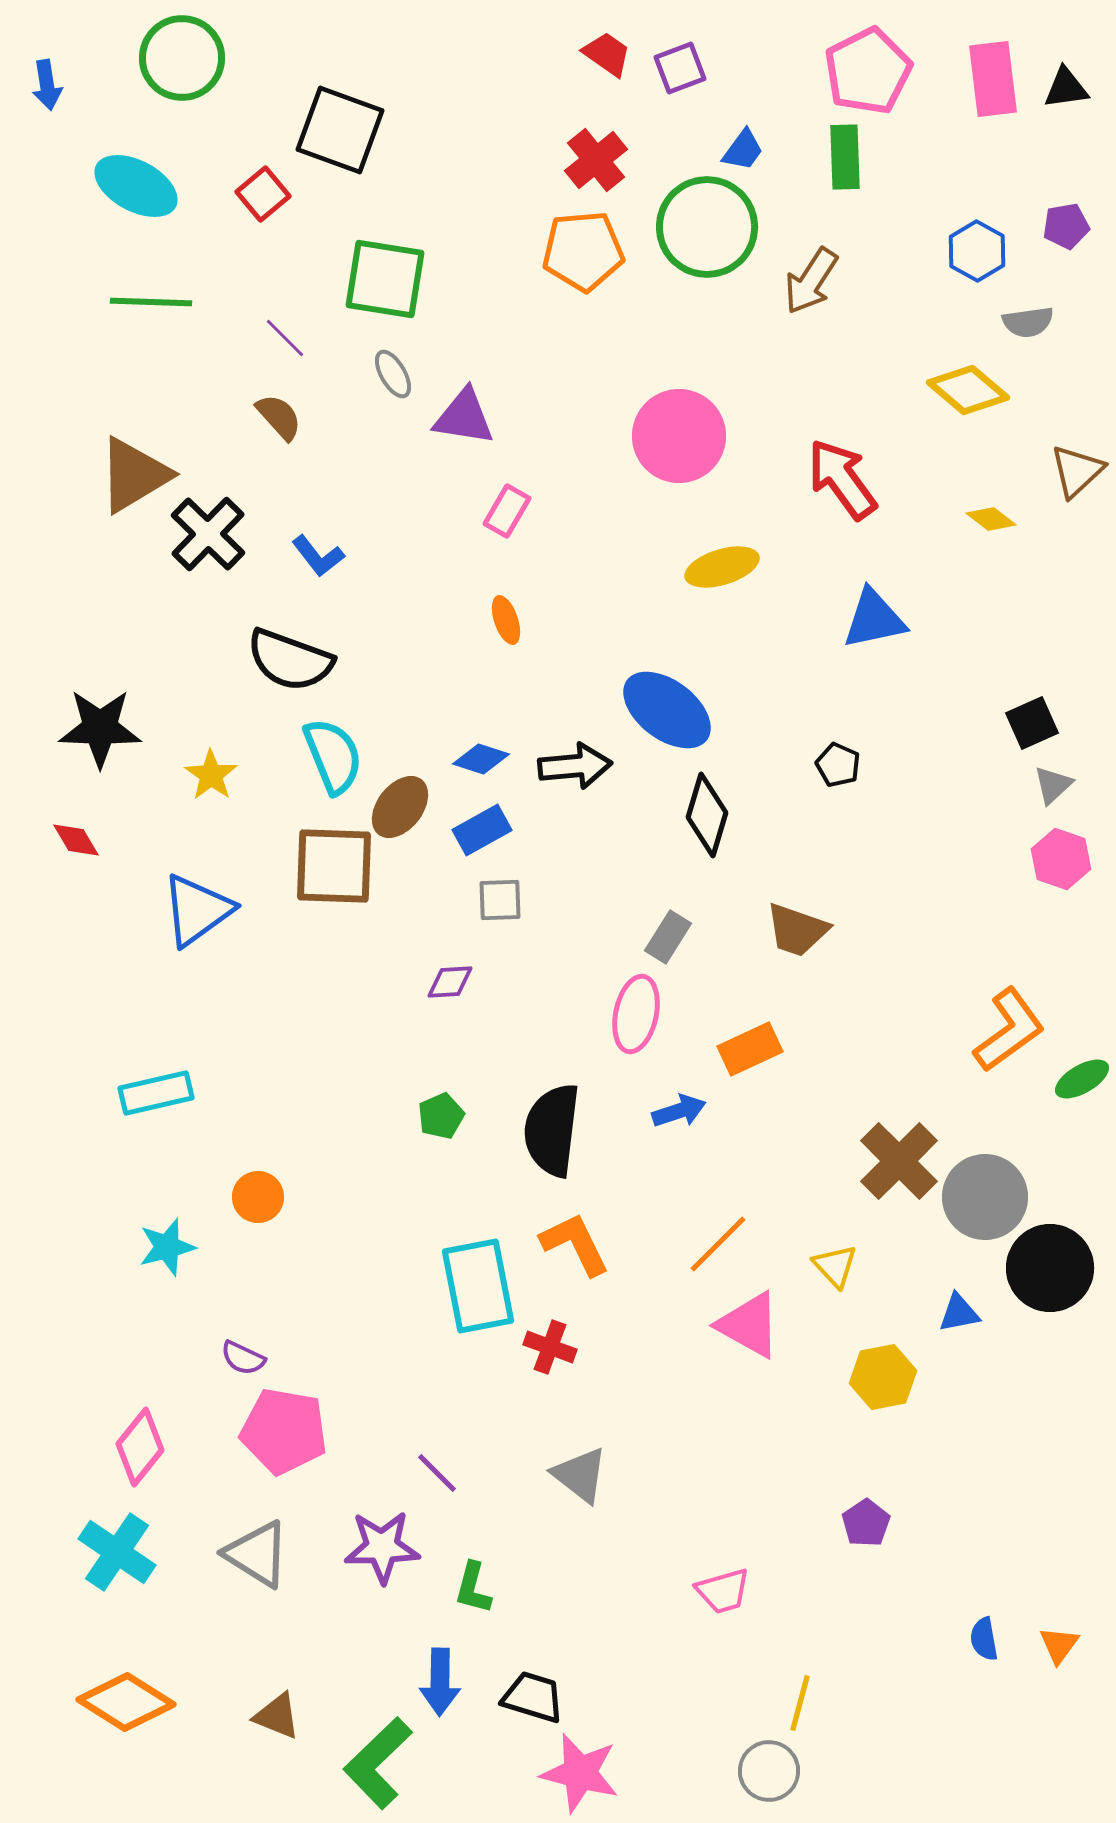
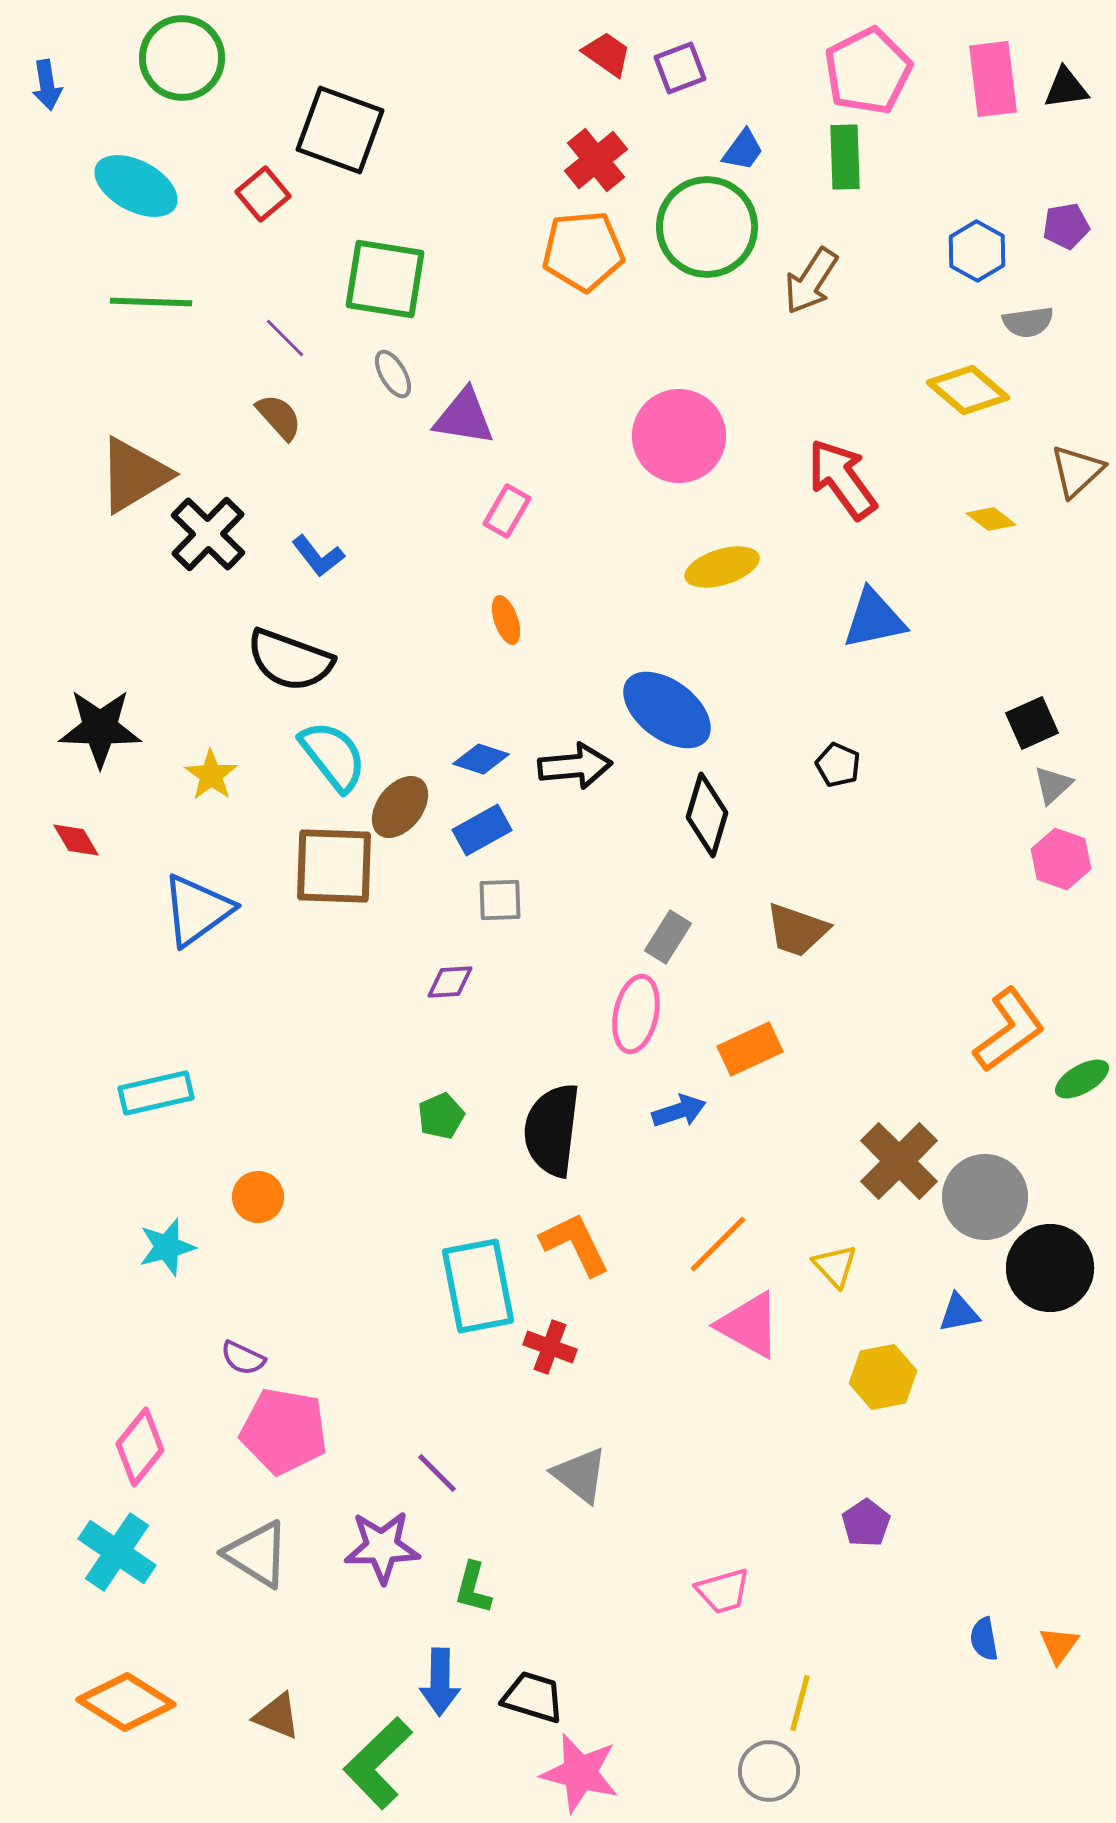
cyan semicircle at (333, 756): rotated 16 degrees counterclockwise
